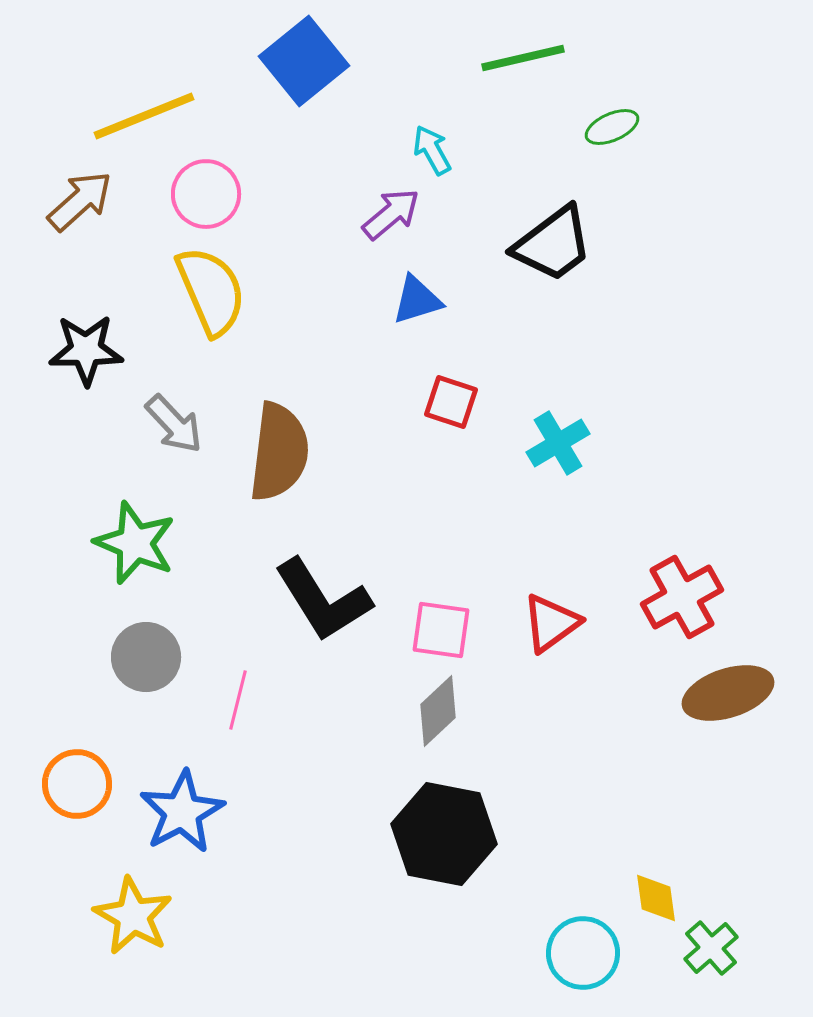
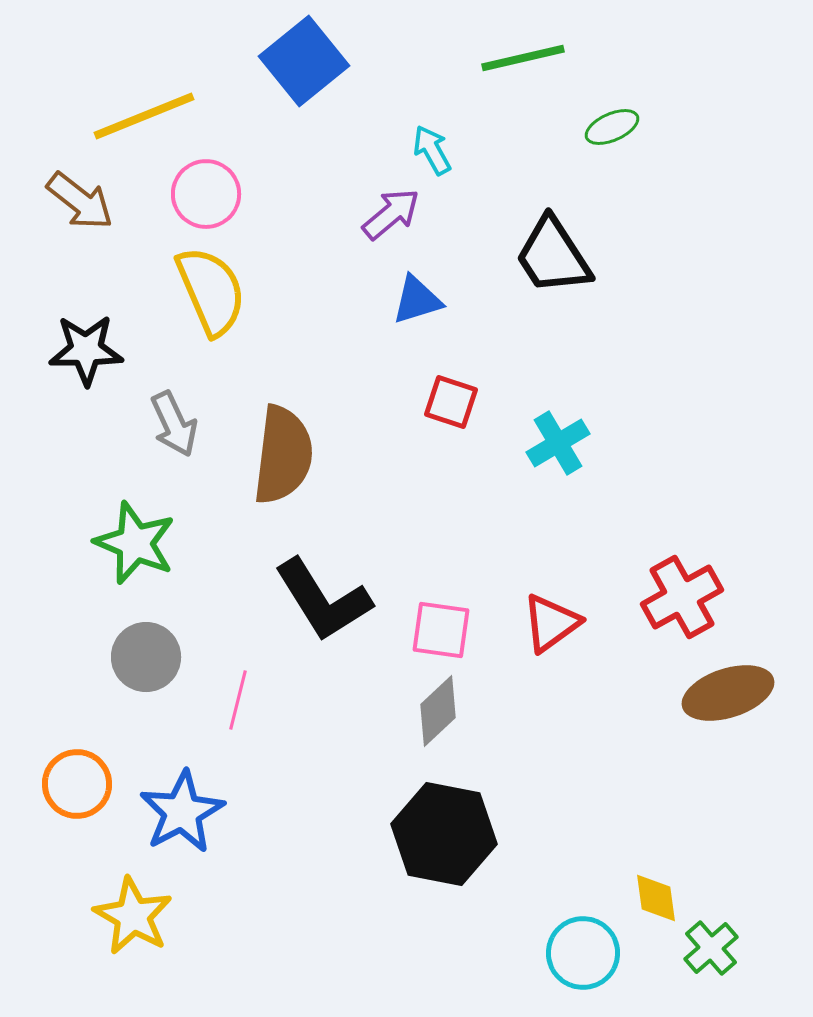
brown arrow: rotated 80 degrees clockwise
black trapezoid: moved 12 px down; rotated 94 degrees clockwise
gray arrow: rotated 18 degrees clockwise
brown semicircle: moved 4 px right, 3 px down
